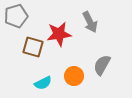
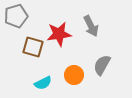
gray arrow: moved 1 px right, 4 px down
orange circle: moved 1 px up
